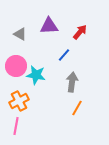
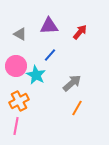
blue line: moved 14 px left
cyan star: rotated 18 degrees clockwise
gray arrow: moved 1 px down; rotated 42 degrees clockwise
